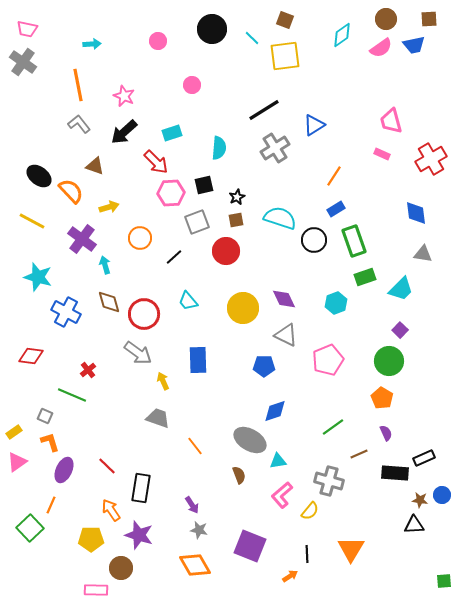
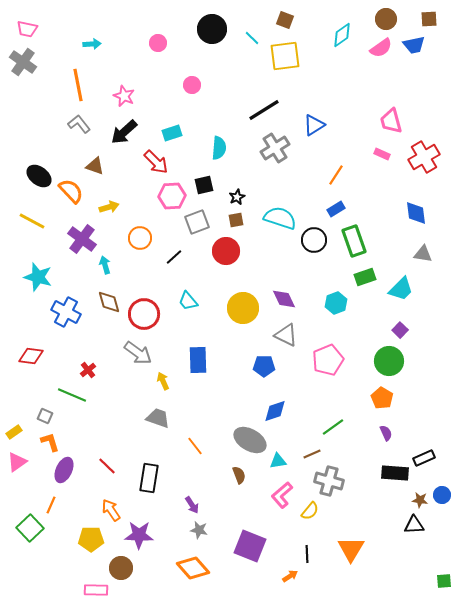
pink circle at (158, 41): moved 2 px down
red cross at (431, 159): moved 7 px left, 2 px up
orange line at (334, 176): moved 2 px right, 1 px up
pink hexagon at (171, 193): moved 1 px right, 3 px down
brown line at (359, 454): moved 47 px left
black rectangle at (141, 488): moved 8 px right, 10 px up
purple star at (139, 535): rotated 16 degrees counterclockwise
orange diamond at (195, 565): moved 2 px left, 3 px down; rotated 12 degrees counterclockwise
